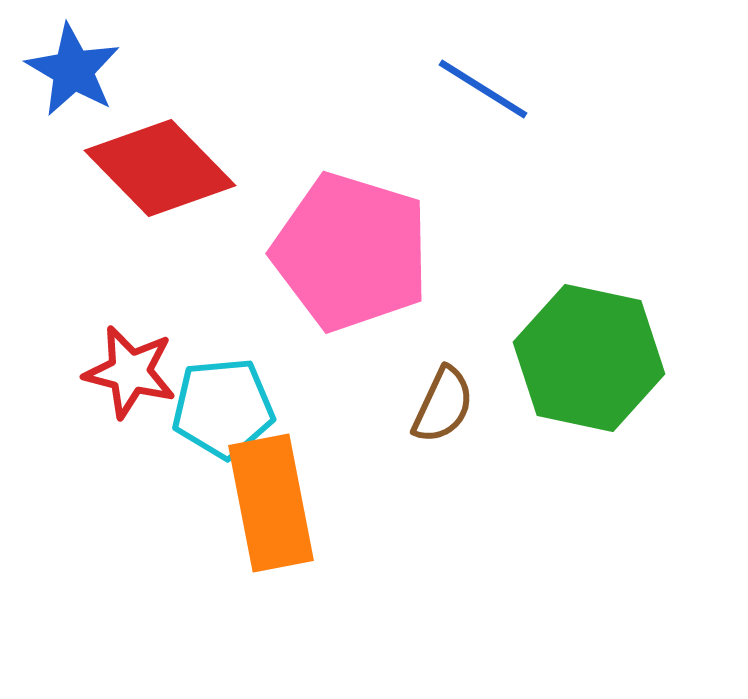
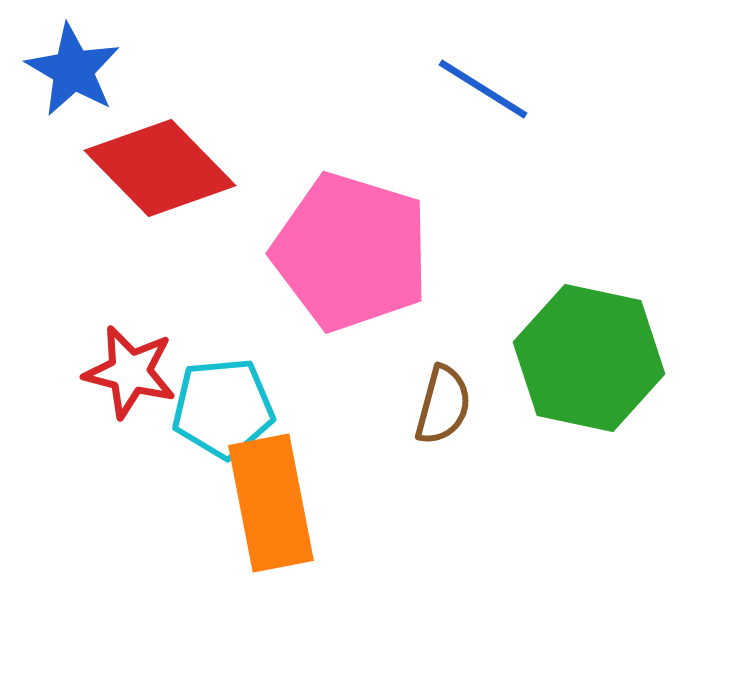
brown semicircle: rotated 10 degrees counterclockwise
